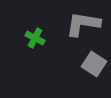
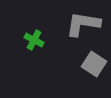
green cross: moved 1 px left, 2 px down
